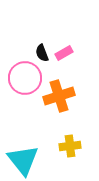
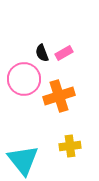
pink circle: moved 1 px left, 1 px down
